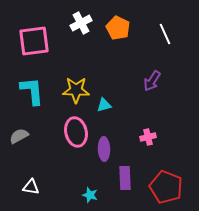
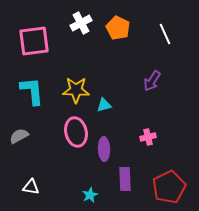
purple rectangle: moved 1 px down
red pentagon: moved 3 px right; rotated 24 degrees clockwise
cyan star: rotated 28 degrees clockwise
